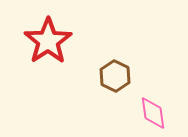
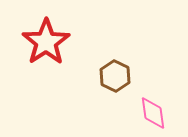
red star: moved 2 px left, 1 px down
